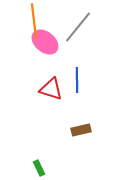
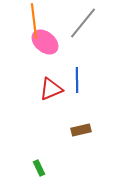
gray line: moved 5 px right, 4 px up
red triangle: rotated 40 degrees counterclockwise
